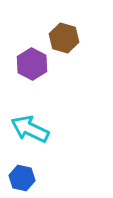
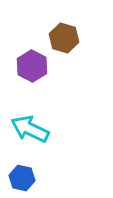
purple hexagon: moved 2 px down
